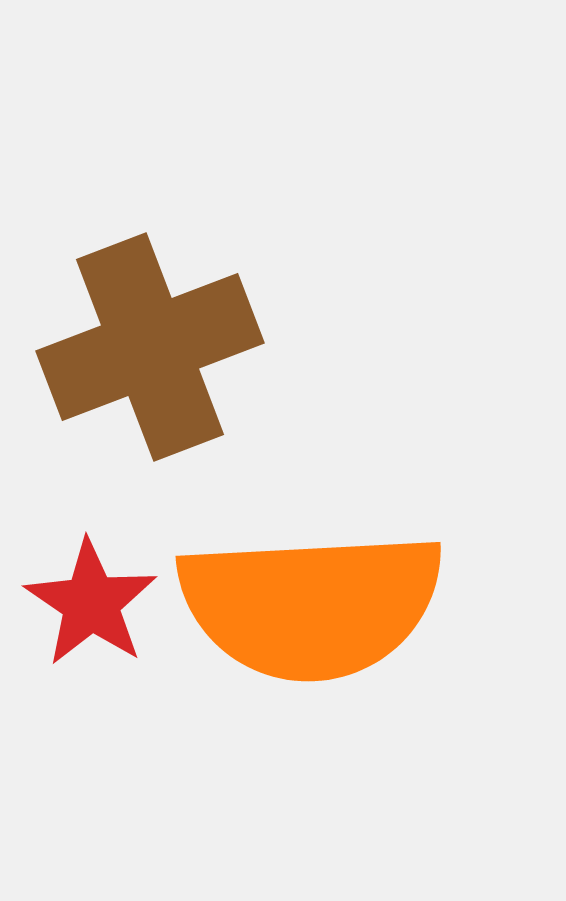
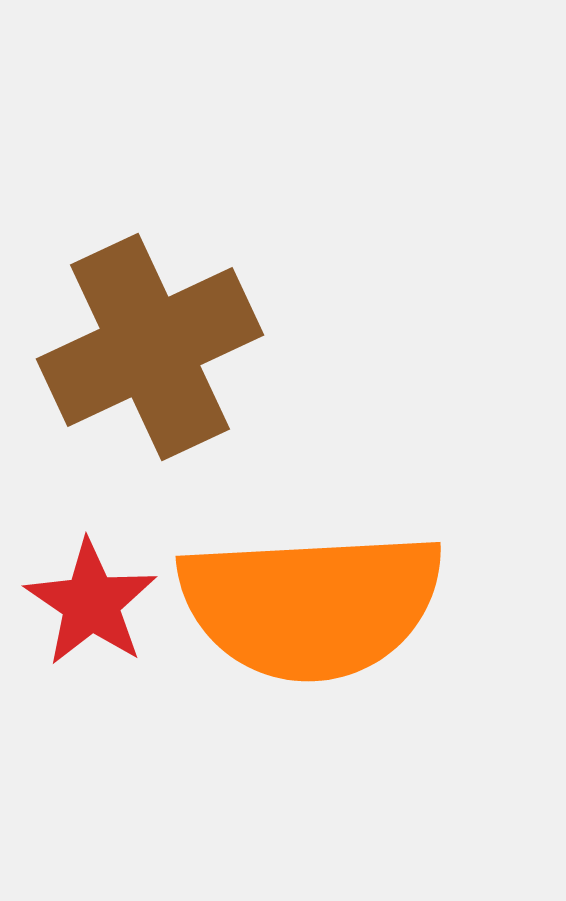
brown cross: rotated 4 degrees counterclockwise
